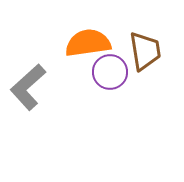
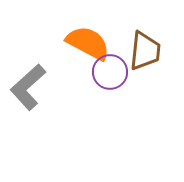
orange semicircle: rotated 36 degrees clockwise
brown trapezoid: rotated 15 degrees clockwise
